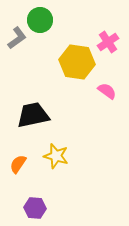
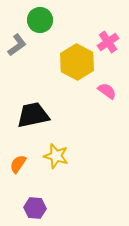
gray L-shape: moved 7 px down
yellow hexagon: rotated 20 degrees clockwise
